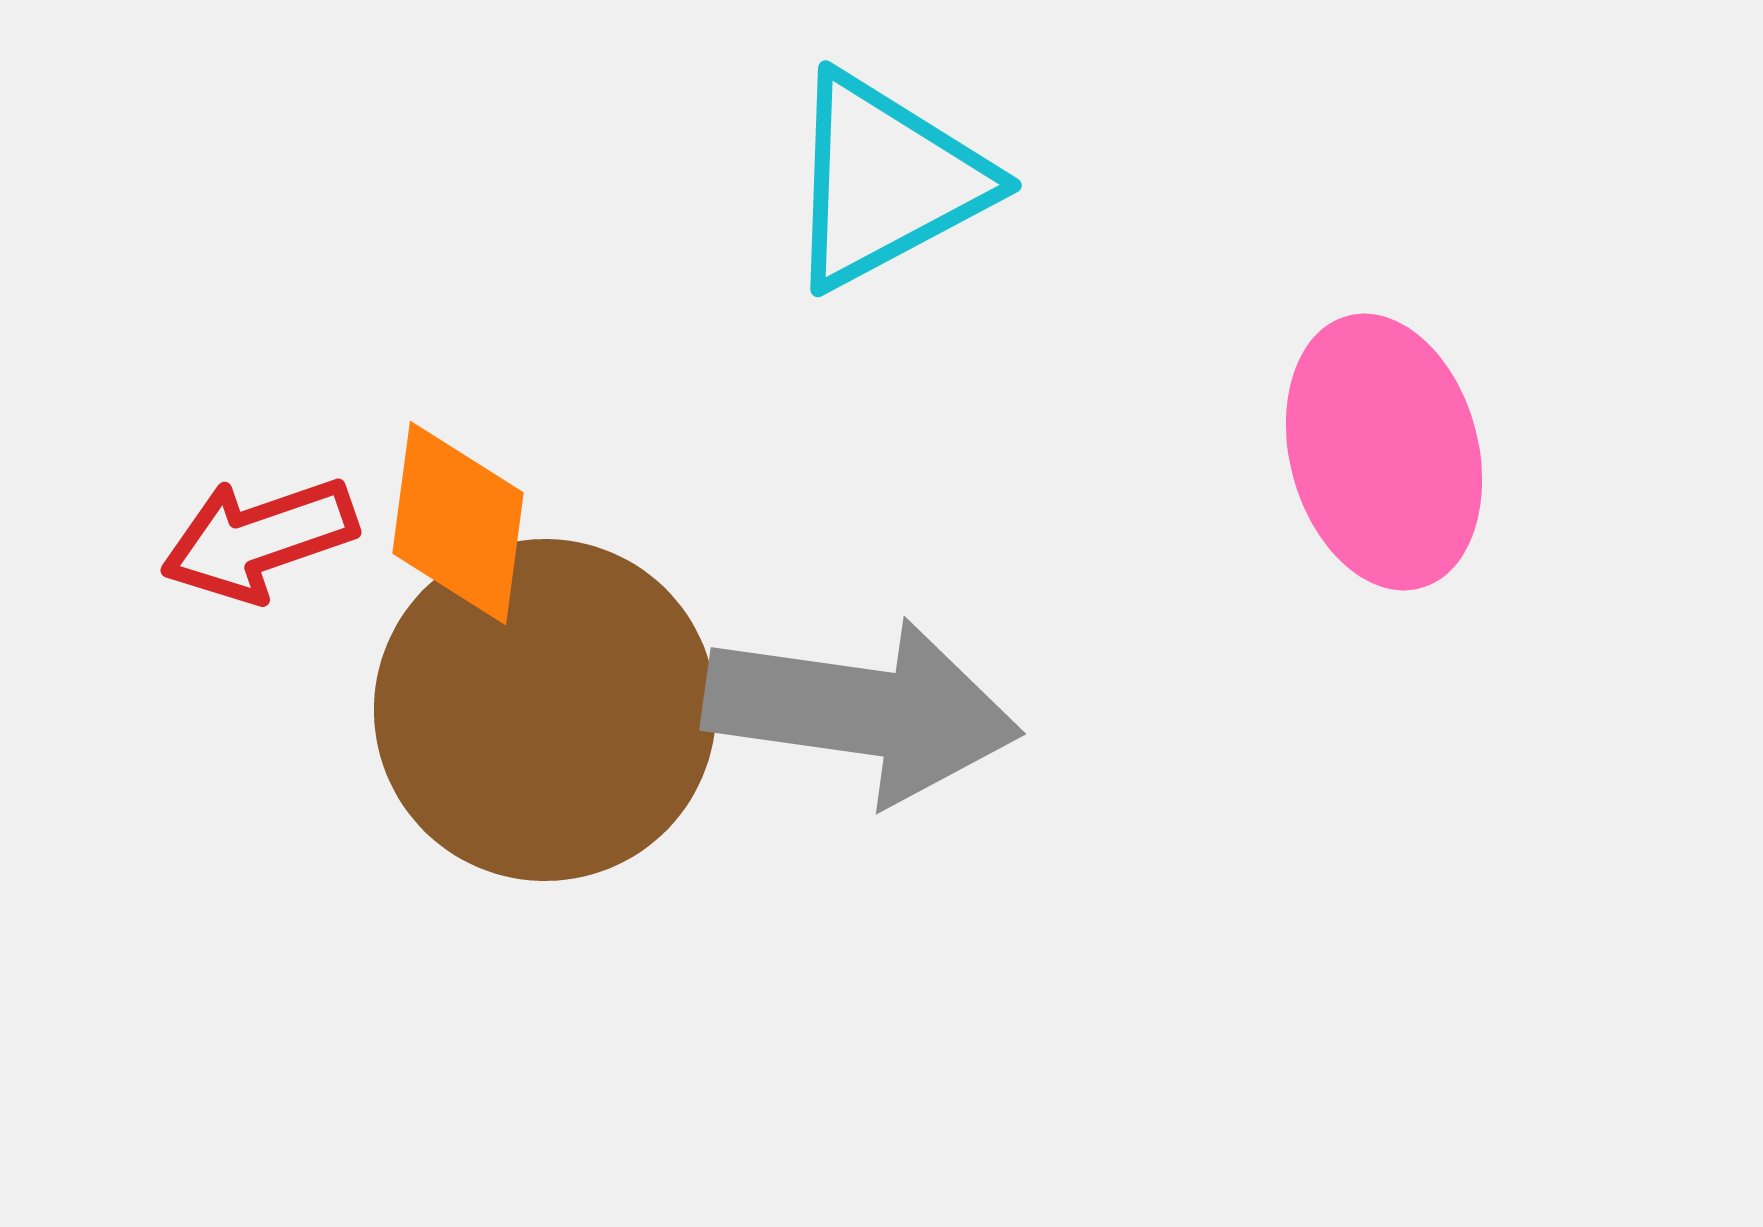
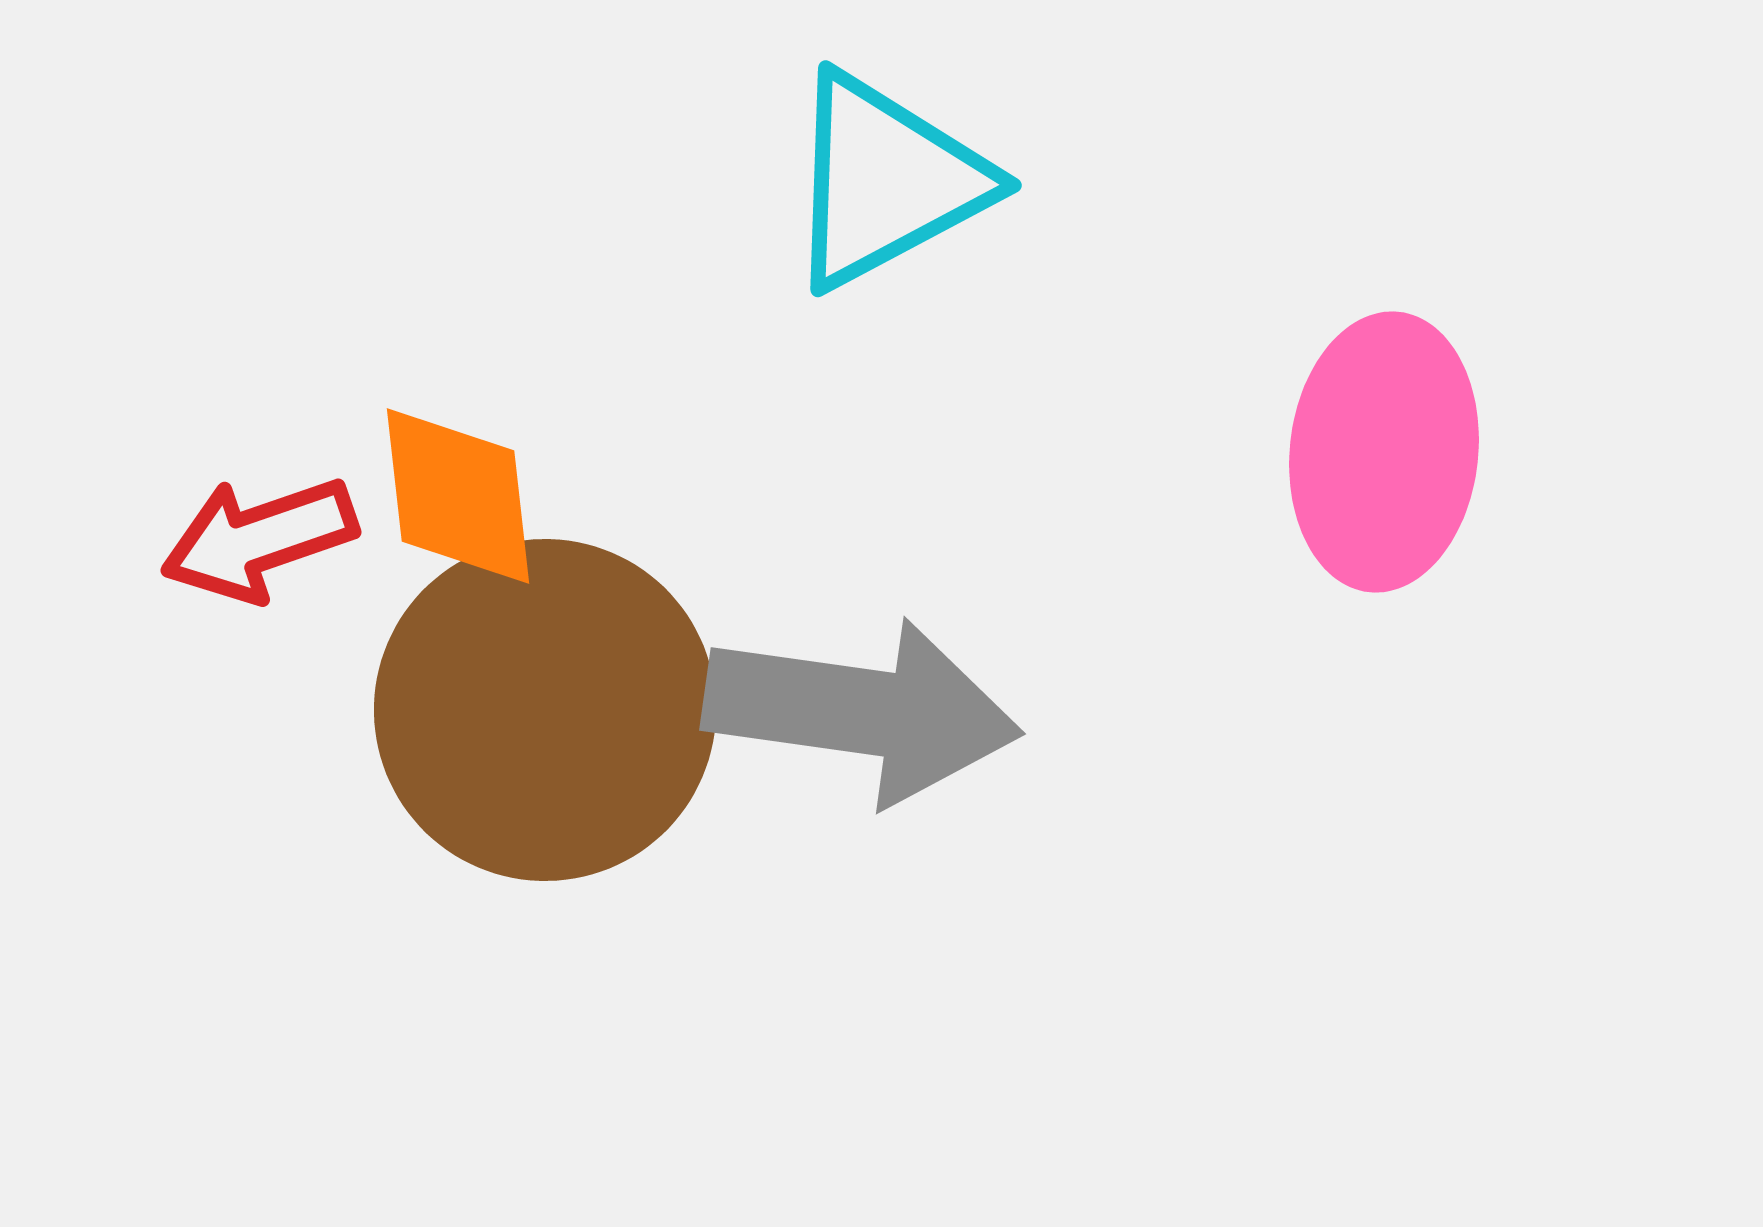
pink ellipse: rotated 21 degrees clockwise
orange diamond: moved 27 px up; rotated 14 degrees counterclockwise
